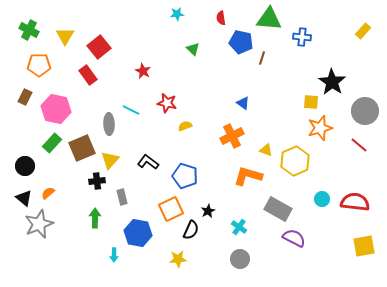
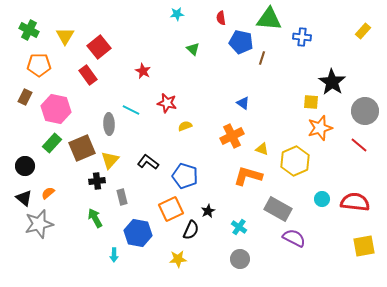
yellow triangle at (266, 150): moved 4 px left, 1 px up
green arrow at (95, 218): rotated 30 degrees counterclockwise
gray star at (39, 224): rotated 8 degrees clockwise
